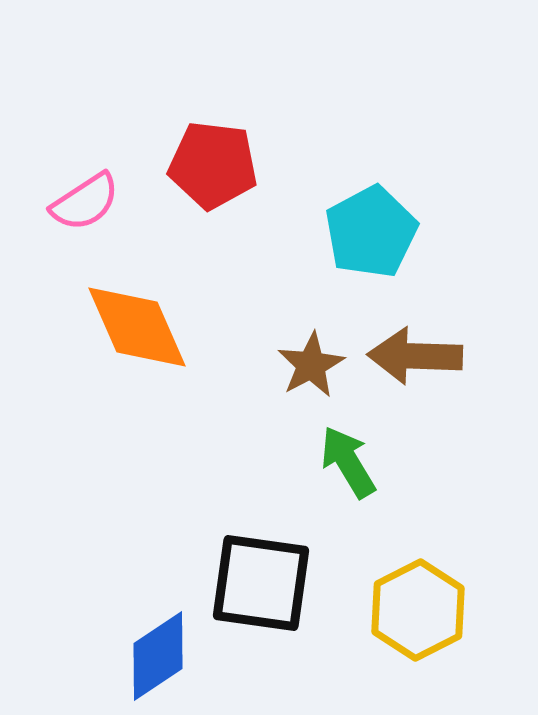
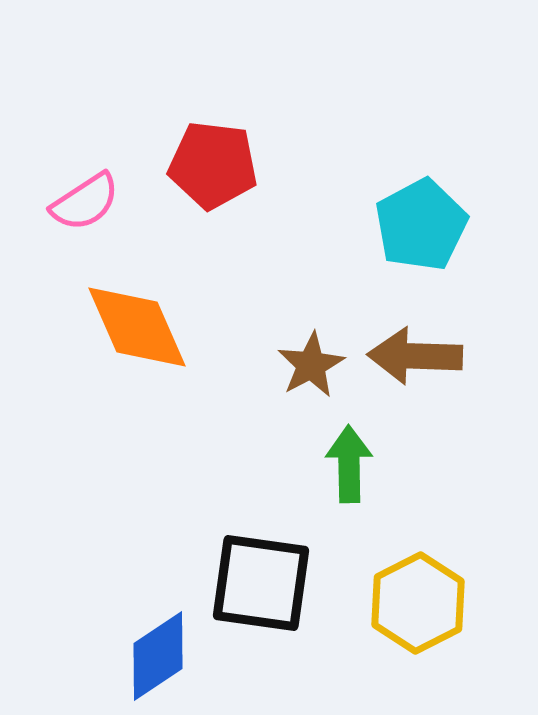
cyan pentagon: moved 50 px right, 7 px up
green arrow: moved 1 px right, 2 px down; rotated 30 degrees clockwise
yellow hexagon: moved 7 px up
